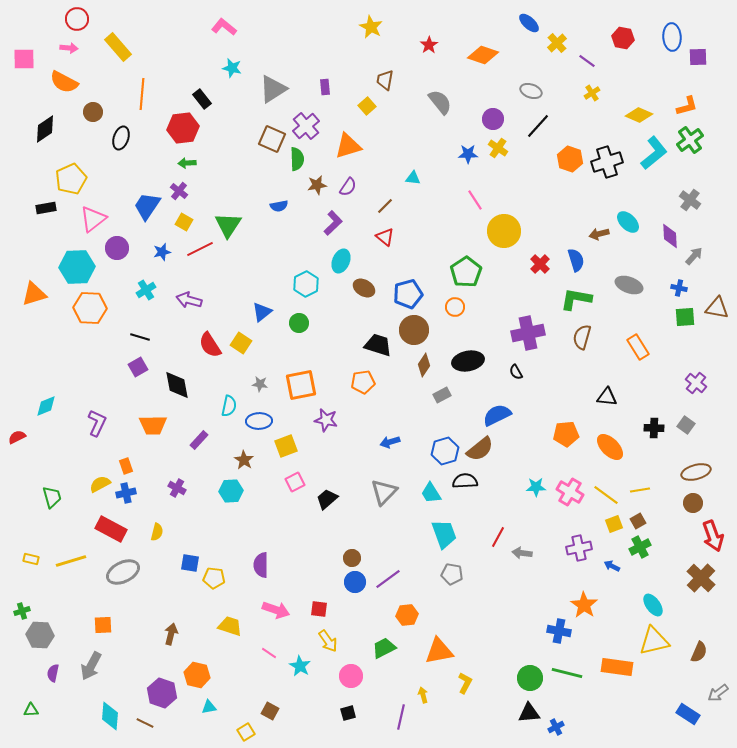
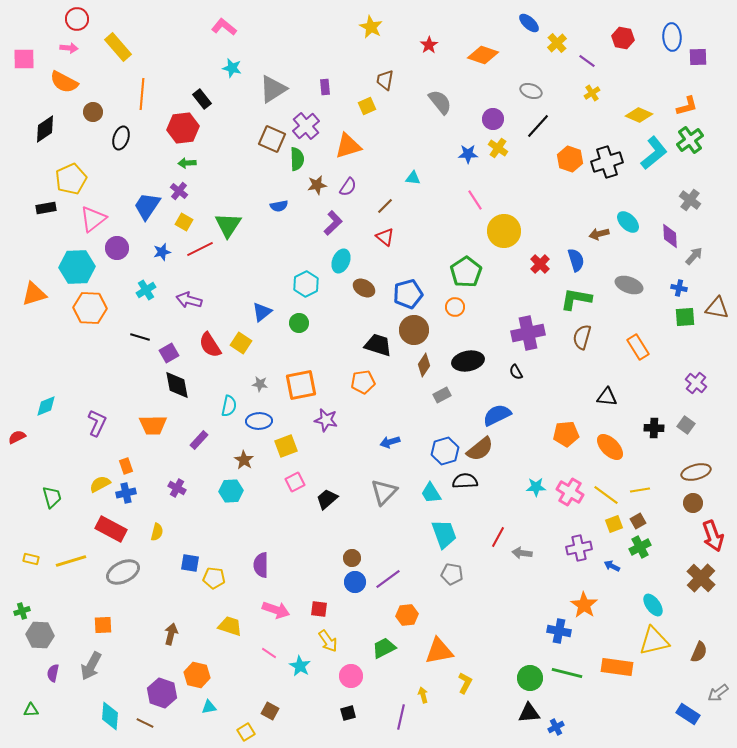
yellow square at (367, 106): rotated 18 degrees clockwise
purple square at (138, 367): moved 31 px right, 14 px up
